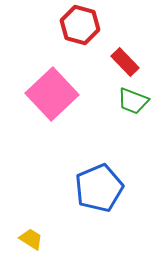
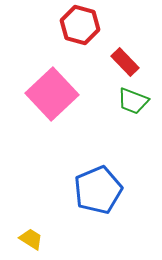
blue pentagon: moved 1 px left, 2 px down
